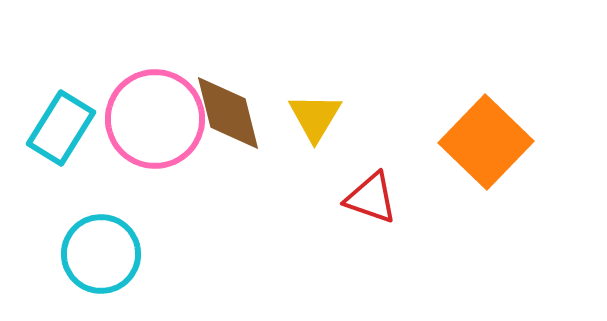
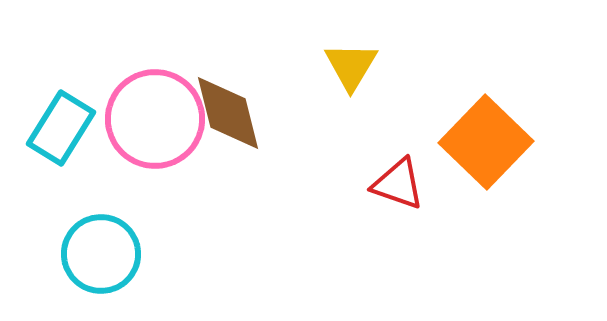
yellow triangle: moved 36 px right, 51 px up
red triangle: moved 27 px right, 14 px up
